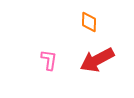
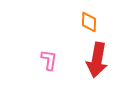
red arrow: rotated 52 degrees counterclockwise
